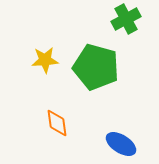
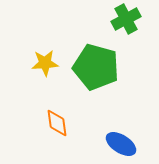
yellow star: moved 3 px down
